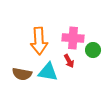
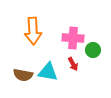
orange arrow: moved 6 px left, 10 px up
red arrow: moved 4 px right, 3 px down
brown semicircle: moved 1 px right, 1 px down
